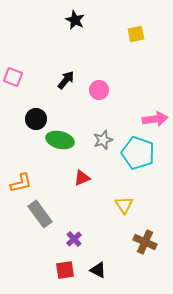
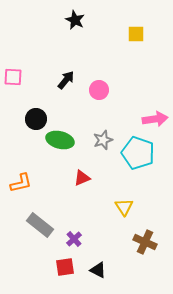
yellow square: rotated 12 degrees clockwise
pink square: rotated 18 degrees counterclockwise
yellow triangle: moved 2 px down
gray rectangle: moved 11 px down; rotated 16 degrees counterclockwise
red square: moved 3 px up
